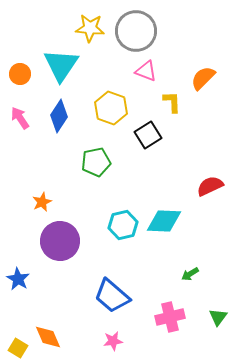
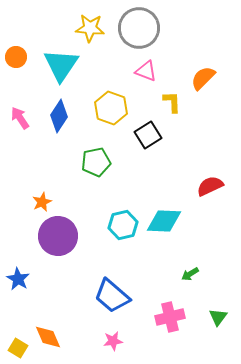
gray circle: moved 3 px right, 3 px up
orange circle: moved 4 px left, 17 px up
purple circle: moved 2 px left, 5 px up
